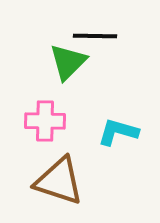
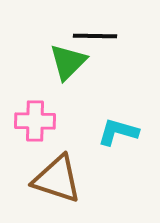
pink cross: moved 10 px left
brown triangle: moved 2 px left, 2 px up
